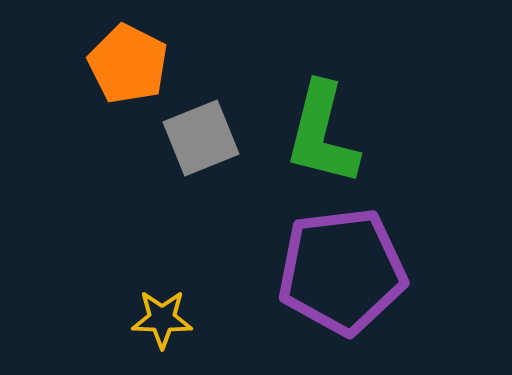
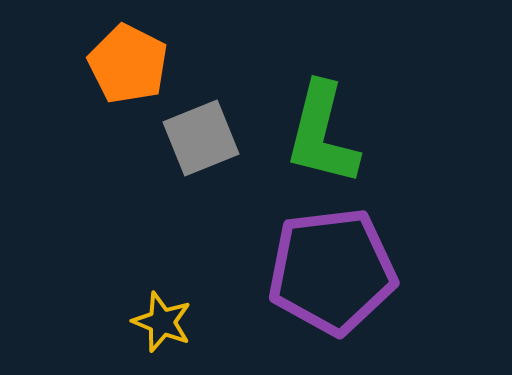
purple pentagon: moved 10 px left
yellow star: moved 3 px down; rotated 20 degrees clockwise
